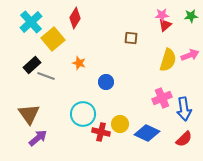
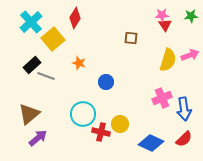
red triangle: rotated 24 degrees counterclockwise
brown triangle: rotated 25 degrees clockwise
blue diamond: moved 4 px right, 10 px down
